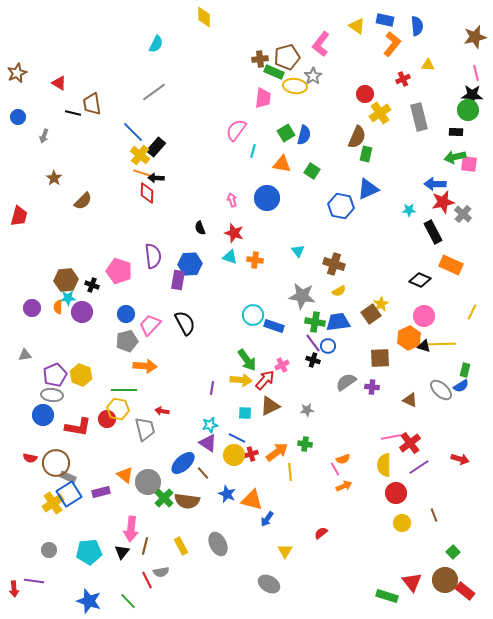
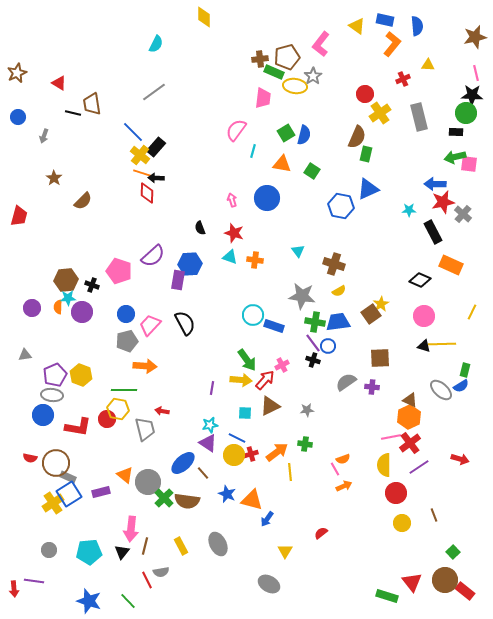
green circle at (468, 110): moved 2 px left, 3 px down
purple semicircle at (153, 256): rotated 55 degrees clockwise
orange hexagon at (409, 338): moved 79 px down
